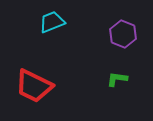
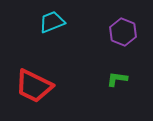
purple hexagon: moved 2 px up
